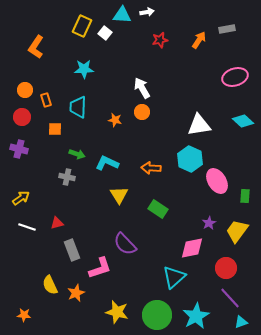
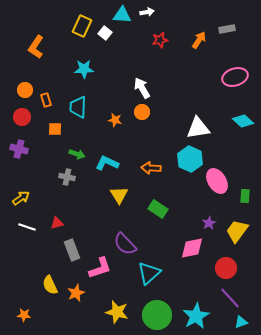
white triangle at (199, 125): moved 1 px left, 3 px down
cyan triangle at (174, 277): moved 25 px left, 4 px up
